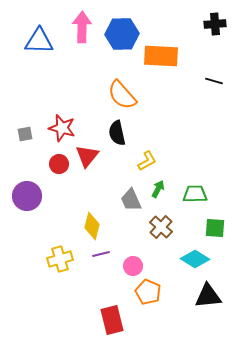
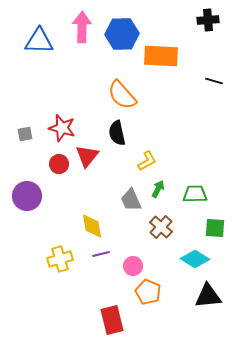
black cross: moved 7 px left, 4 px up
yellow diamond: rotated 24 degrees counterclockwise
